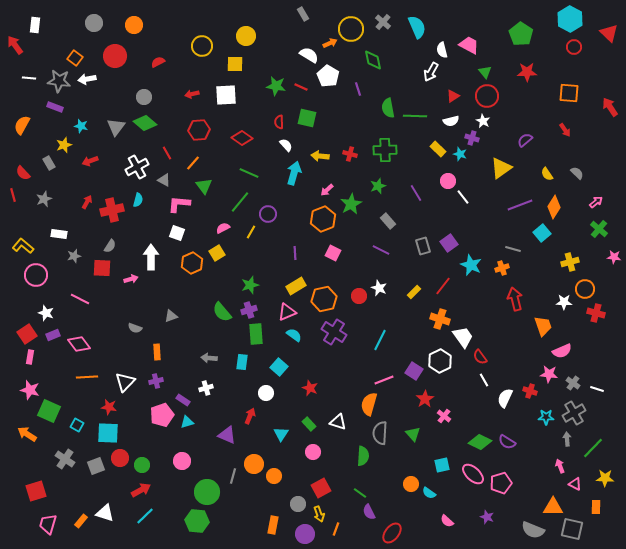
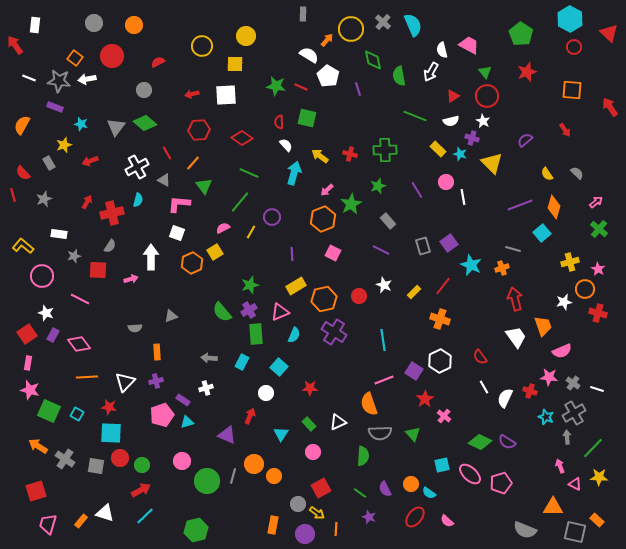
gray rectangle at (303, 14): rotated 32 degrees clockwise
cyan semicircle at (417, 27): moved 4 px left, 2 px up
orange arrow at (330, 43): moved 3 px left, 3 px up; rotated 24 degrees counterclockwise
red circle at (115, 56): moved 3 px left
red star at (527, 72): rotated 18 degrees counterclockwise
white line at (29, 78): rotated 16 degrees clockwise
orange square at (569, 93): moved 3 px right, 3 px up
gray circle at (144, 97): moved 7 px up
green semicircle at (388, 108): moved 11 px right, 32 px up
green line at (415, 116): rotated 20 degrees clockwise
cyan star at (81, 126): moved 2 px up
yellow arrow at (320, 156): rotated 30 degrees clockwise
yellow triangle at (501, 168): moved 9 px left, 5 px up; rotated 40 degrees counterclockwise
pink circle at (448, 181): moved 2 px left, 1 px down
purple line at (416, 193): moved 1 px right, 3 px up
white line at (463, 197): rotated 28 degrees clockwise
orange diamond at (554, 207): rotated 15 degrees counterclockwise
red cross at (112, 210): moved 3 px down
purple circle at (268, 214): moved 4 px right, 3 px down
yellow square at (217, 253): moved 2 px left, 1 px up
purple line at (295, 253): moved 3 px left, 1 px down
pink star at (614, 257): moved 16 px left, 12 px down; rotated 24 degrees clockwise
red square at (102, 268): moved 4 px left, 2 px down
pink circle at (36, 275): moved 6 px right, 1 px down
white star at (379, 288): moved 5 px right, 3 px up
white star at (564, 302): rotated 14 degrees counterclockwise
purple cross at (249, 310): rotated 14 degrees counterclockwise
pink triangle at (287, 312): moved 7 px left
red cross at (596, 313): moved 2 px right
gray semicircle at (135, 328): rotated 24 degrees counterclockwise
purple rectangle at (53, 335): rotated 40 degrees counterclockwise
cyan semicircle at (294, 335): rotated 77 degrees clockwise
white trapezoid at (463, 337): moved 53 px right
cyan line at (380, 340): moved 3 px right; rotated 35 degrees counterclockwise
pink rectangle at (30, 357): moved 2 px left, 6 px down
cyan rectangle at (242, 362): rotated 21 degrees clockwise
pink star at (549, 374): moved 3 px down
white line at (484, 380): moved 7 px down
red star at (310, 388): rotated 21 degrees counterclockwise
orange semicircle at (369, 404): rotated 35 degrees counterclockwise
cyan star at (546, 417): rotated 21 degrees clockwise
white triangle at (338, 422): rotated 42 degrees counterclockwise
cyan square at (77, 425): moved 11 px up
cyan square at (108, 433): moved 3 px right
gray semicircle at (380, 433): rotated 95 degrees counterclockwise
orange arrow at (27, 434): moved 11 px right, 12 px down
gray arrow at (567, 439): moved 2 px up
gray square at (96, 466): rotated 30 degrees clockwise
pink ellipse at (473, 474): moved 3 px left
yellow star at (605, 478): moved 6 px left, 1 px up
green circle at (207, 492): moved 11 px up
orange rectangle at (596, 507): moved 1 px right, 13 px down; rotated 48 degrees counterclockwise
purple semicircle at (369, 512): moved 16 px right, 23 px up
yellow arrow at (319, 514): moved 2 px left, 1 px up; rotated 35 degrees counterclockwise
purple star at (487, 517): moved 118 px left
green hexagon at (197, 521): moved 1 px left, 9 px down; rotated 20 degrees counterclockwise
orange line at (336, 529): rotated 16 degrees counterclockwise
gray square at (572, 529): moved 3 px right, 3 px down
gray semicircle at (533, 530): moved 8 px left
red ellipse at (392, 533): moved 23 px right, 16 px up
